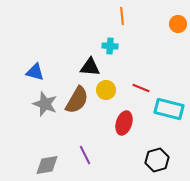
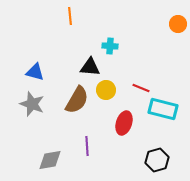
orange line: moved 52 px left
gray star: moved 13 px left
cyan rectangle: moved 6 px left
purple line: moved 2 px right, 9 px up; rotated 24 degrees clockwise
gray diamond: moved 3 px right, 5 px up
